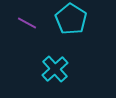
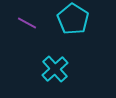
cyan pentagon: moved 2 px right
